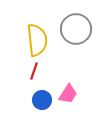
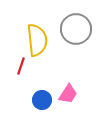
red line: moved 13 px left, 5 px up
